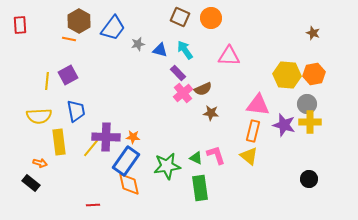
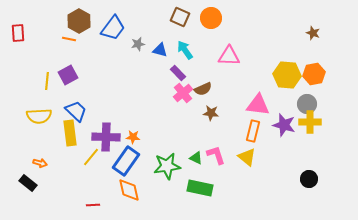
red rectangle at (20, 25): moved 2 px left, 8 px down
blue trapezoid at (76, 111): rotated 35 degrees counterclockwise
yellow rectangle at (59, 142): moved 11 px right, 9 px up
yellow line at (91, 148): moved 9 px down
yellow triangle at (249, 156): moved 2 px left, 1 px down
black rectangle at (31, 183): moved 3 px left
orange diamond at (129, 184): moved 6 px down
green rectangle at (200, 188): rotated 70 degrees counterclockwise
